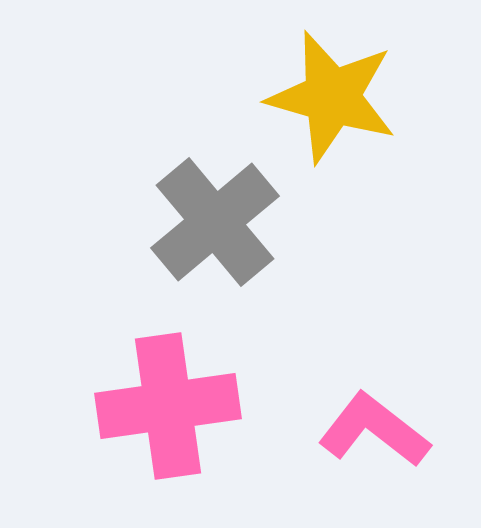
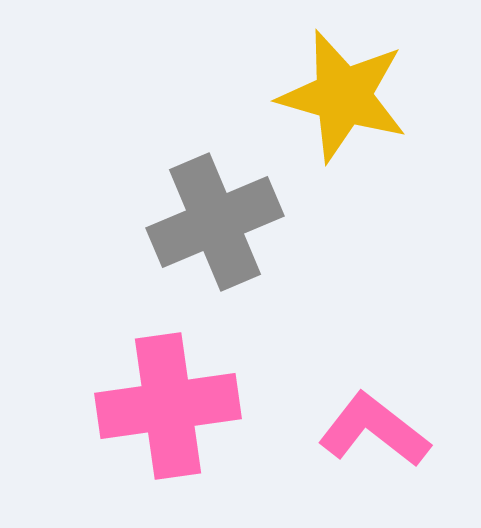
yellow star: moved 11 px right, 1 px up
gray cross: rotated 17 degrees clockwise
